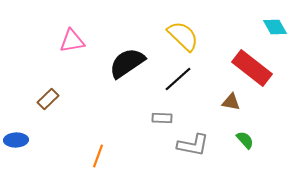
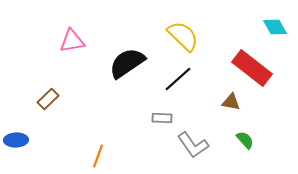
gray L-shape: rotated 44 degrees clockwise
